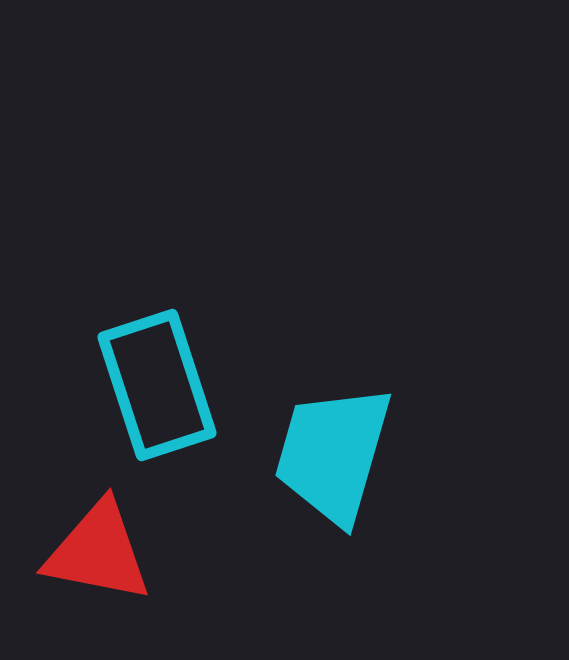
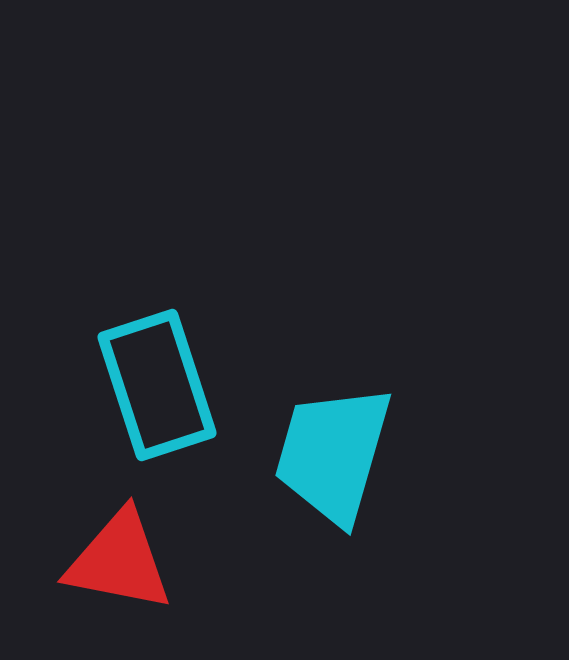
red triangle: moved 21 px right, 9 px down
